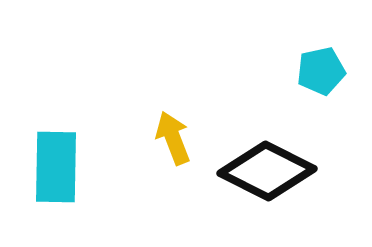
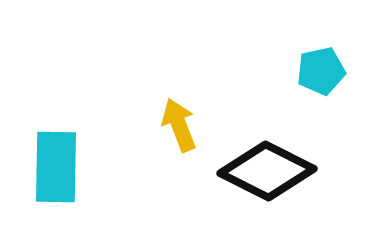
yellow arrow: moved 6 px right, 13 px up
